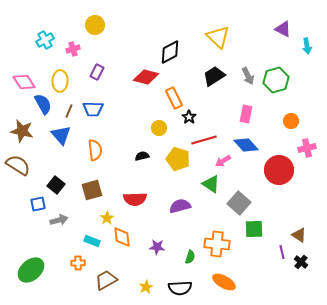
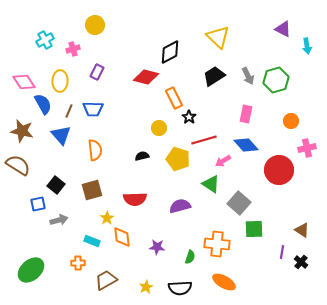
brown triangle at (299, 235): moved 3 px right, 5 px up
purple line at (282, 252): rotated 24 degrees clockwise
